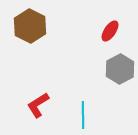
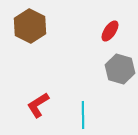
gray hexagon: rotated 16 degrees counterclockwise
